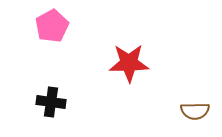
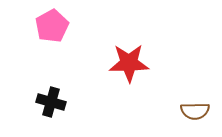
black cross: rotated 8 degrees clockwise
